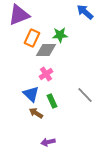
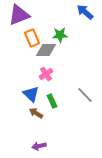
orange rectangle: rotated 48 degrees counterclockwise
purple arrow: moved 9 px left, 4 px down
